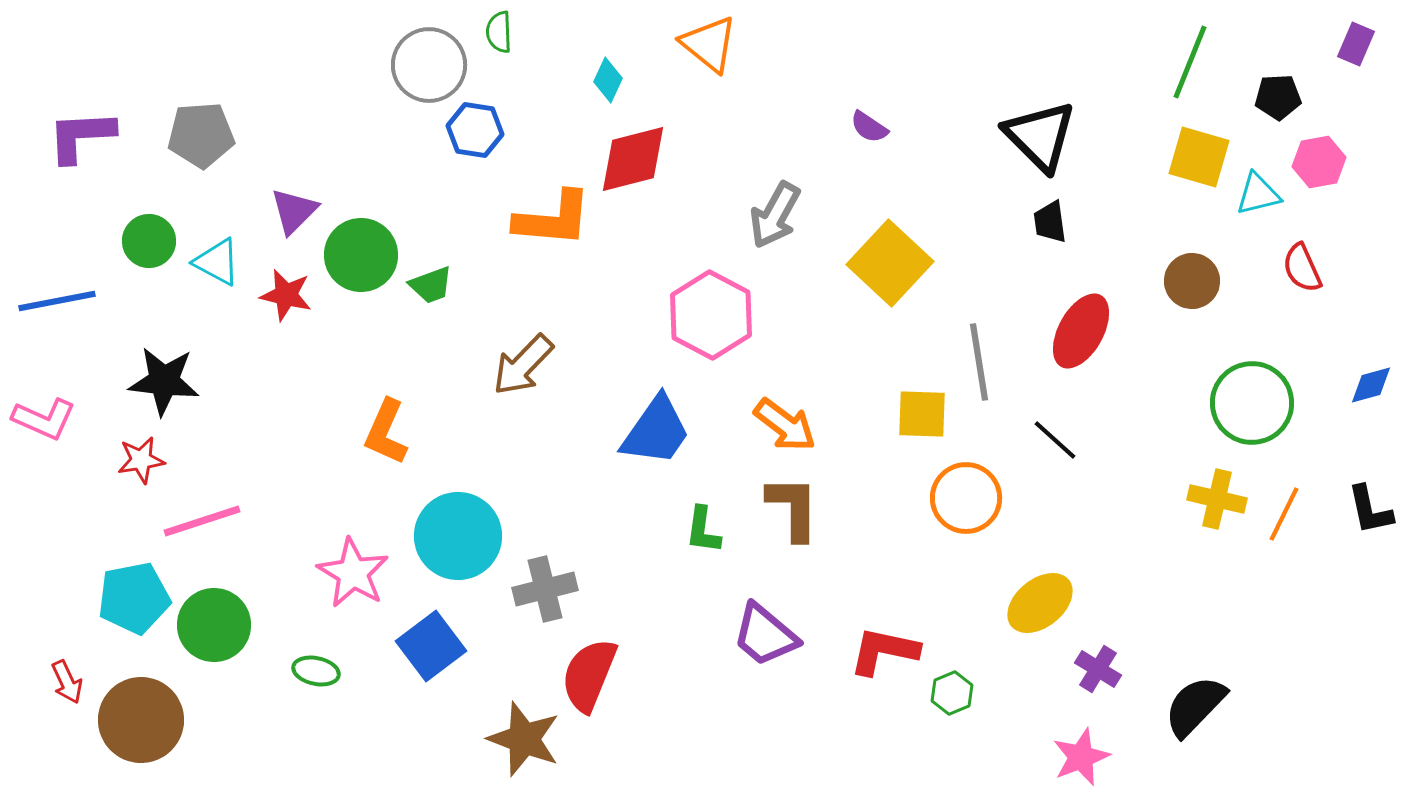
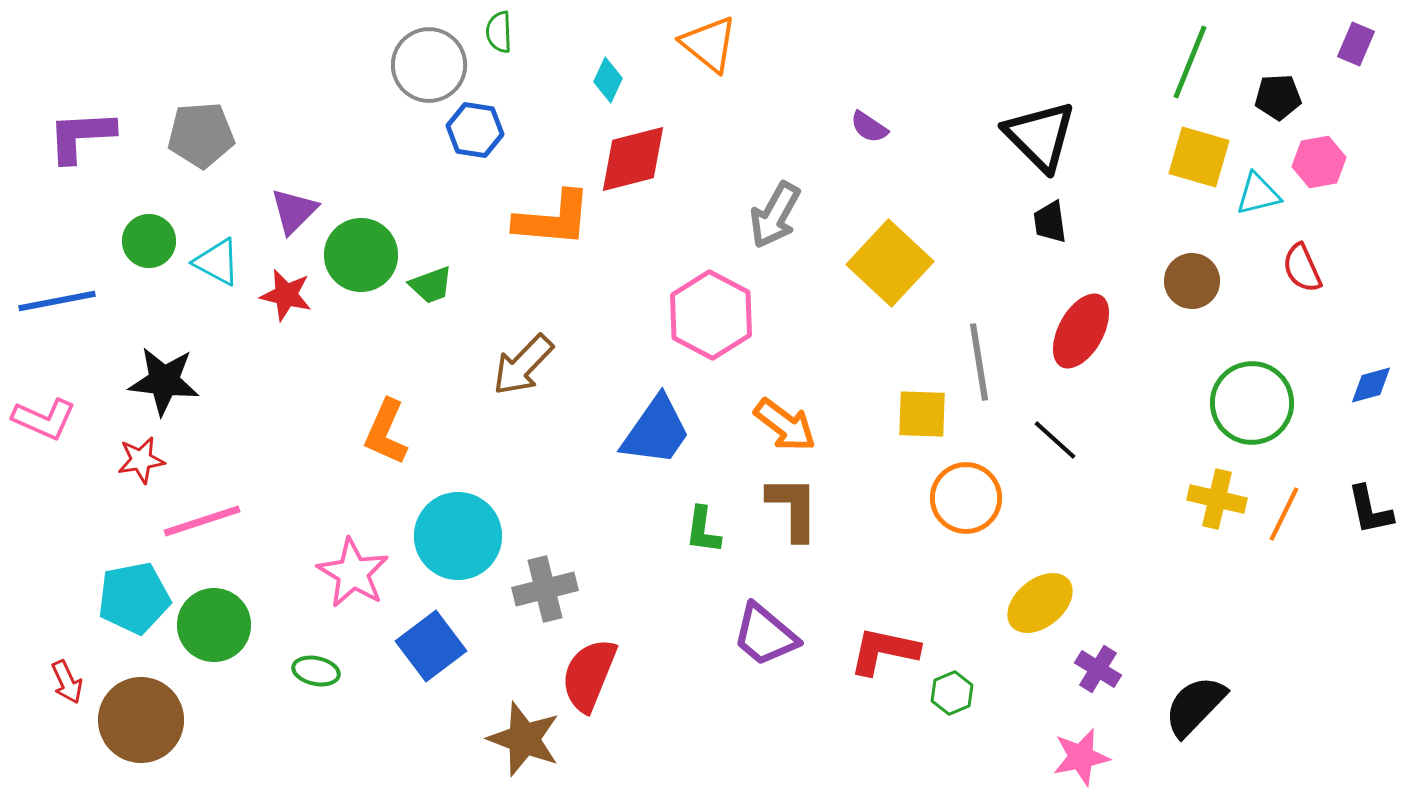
pink star at (1081, 757): rotated 10 degrees clockwise
